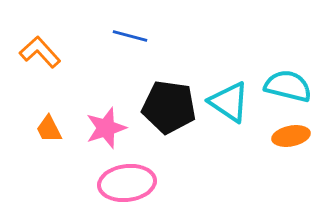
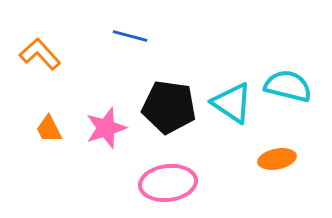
orange L-shape: moved 2 px down
cyan triangle: moved 3 px right, 1 px down
orange ellipse: moved 14 px left, 23 px down
pink ellipse: moved 41 px right
